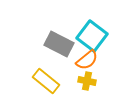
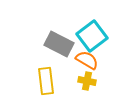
cyan square: rotated 16 degrees clockwise
orange semicircle: rotated 110 degrees counterclockwise
yellow rectangle: rotated 44 degrees clockwise
